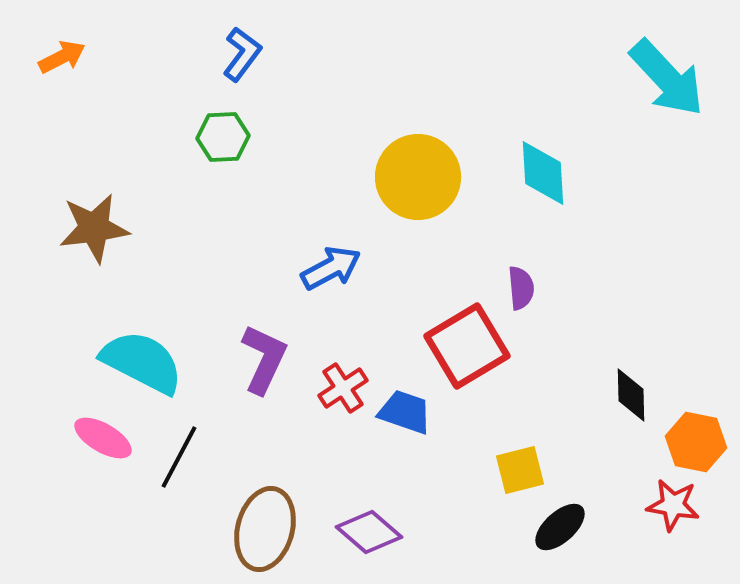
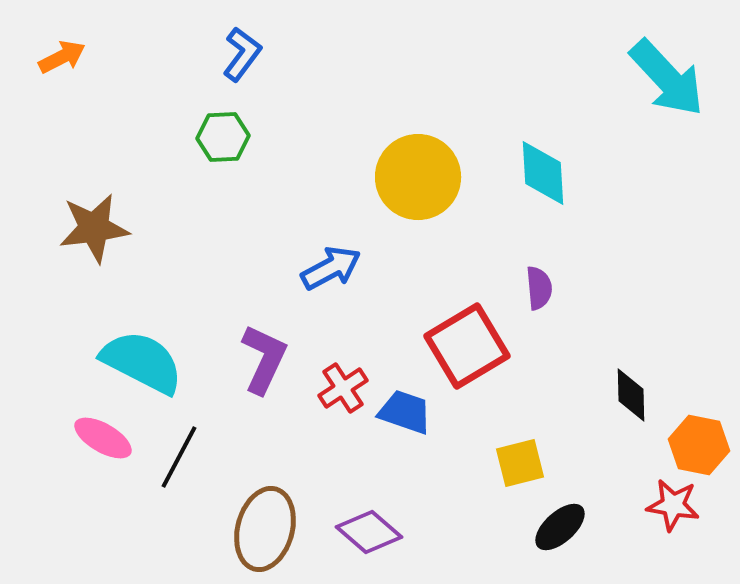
purple semicircle: moved 18 px right
orange hexagon: moved 3 px right, 3 px down
yellow square: moved 7 px up
